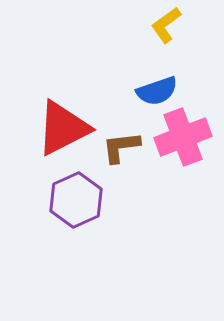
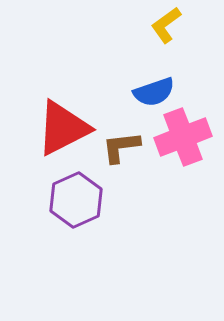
blue semicircle: moved 3 px left, 1 px down
